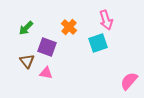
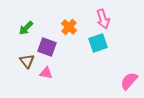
pink arrow: moved 3 px left, 1 px up
